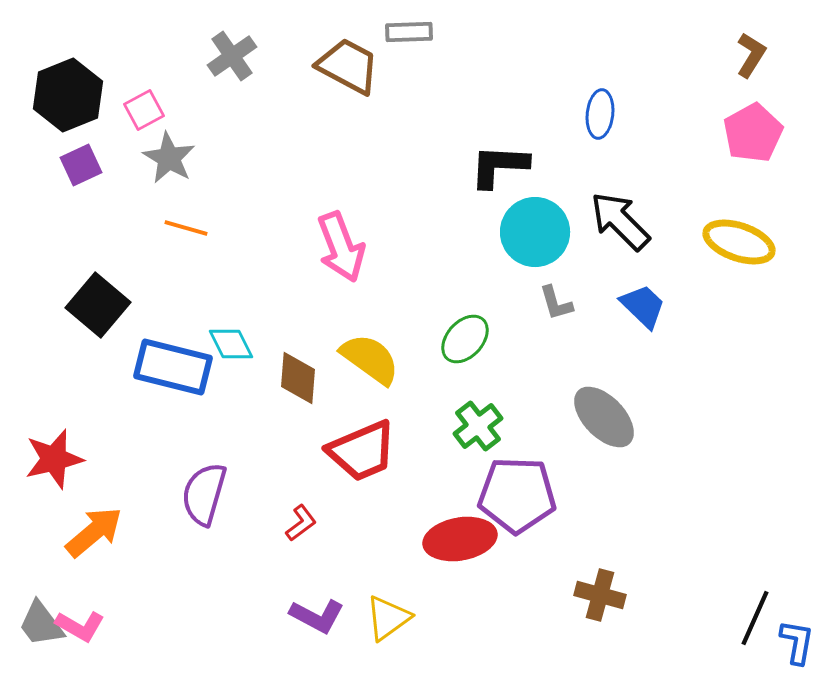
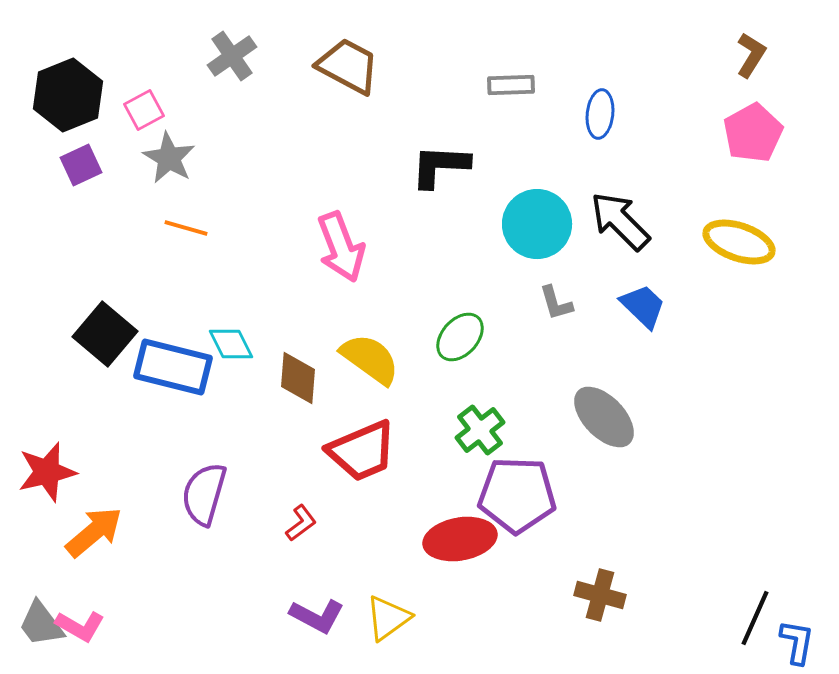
gray rectangle: moved 102 px right, 53 px down
black L-shape: moved 59 px left
cyan circle: moved 2 px right, 8 px up
black square: moved 7 px right, 29 px down
green ellipse: moved 5 px left, 2 px up
green cross: moved 2 px right, 4 px down
red star: moved 7 px left, 13 px down
